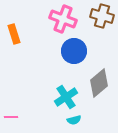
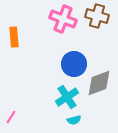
brown cross: moved 5 px left
orange rectangle: moved 3 px down; rotated 12 degrees clockwise
blue circle: moved 13 px down
gray diamond: rotated 20 degrees clockwise
cyan cross: moved 1 px right
pink line: rotated 56 degrees counterclockwise
